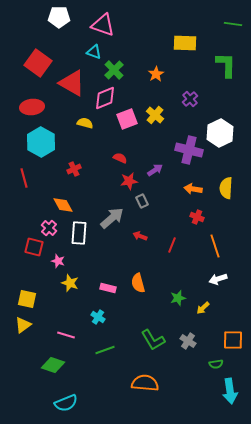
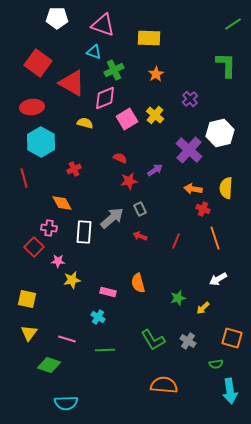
white pentagon at (59, 17): moved 2 px left, 1 px down
green line at (233, 24): rotated 42 degrees counterclockwise
yellow rectangle at (185, 43): moved 36 px left, 5 px up
green cross at (114, 70): rotated 18 degrees clockwise
pink square at (127, 119): rotated 10 degrees counterclockwise
white hexagon at (220, 133): rotated 12 degrees clockwise
purple cross at (189, 150): rotated 28 degrees clockwise
gray rectangle at (142, 201): moved 2 px left, 8 px down
orange diamond at (63, 205): moved 1 px left, 2 px up
red cross at (197, 217): moved 6 px right, 8 px up
pink cross at (49, 228): rotated 35 degrees counterclockwise
white rectangle at (79, 233): moved 5 px right, 1 px up
red line at (172, 245): moved 4 px right, 4 px up
orange line at (215, 246): moved 8 px up
red square at (34, 247): rotated 30 degrees clockwise
pink star at (58, 261): rotated 16 degrees counterclockwise
white arrow at (218, 279): rotated 12 degrees counterclockwise
yellow star at (70, 283): moved 2 px right, 3 px up; rotated 30 degrees counterclockwise
pink rectangle at (108, 288): moved 4 px down
yellow triangle at (23, 325): moved 6 px right, 8 px down; rotated 18 degrees counterclockwise
pink line at (66, 335): moved 1 px right, 4 px down
orange square at (233, 340): moved 1 px left, 2 px up; rotated 15 degrees clockwise
green line at (105, 350): rotated 18 degrees clockwise
green diamond at (53, 365): moved 4 px left
orange semicircle at (145, 383): moved 19 px right, 2 px down
cyan semicircle at (66, 403): rotated 20 degrees clockwise
